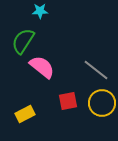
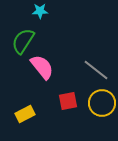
pink semicircle: rotated 12 degrees clockwise
